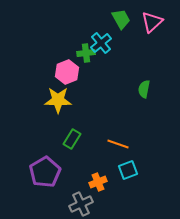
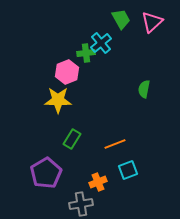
orange line: moved 3 px left; rotated 40 degrees counterclockwise
purple pentagon: moved 1 px right, 1 px down
gray cross: rotated 15 degrees clockwise
